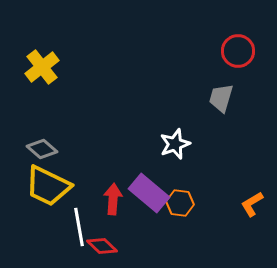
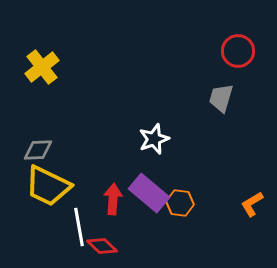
white star: moved 21 px left, 5 px up
gray diamond: moved 4 px left, 1 px down; rotated 44 degrees counterclockwise
